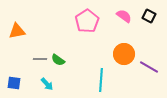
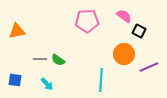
black square: moved 10 px left, 15 px down
pink pentagon: rotated 30 degrees clockwise
purple line: rotated 54 degrees counterclockwise
blue square: moved 1 px right, 3 px up
